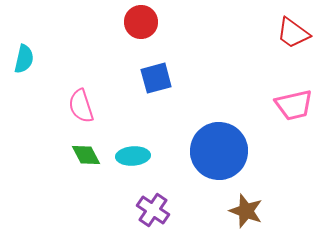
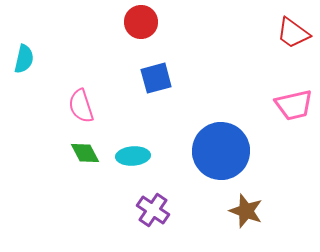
blue circle: moved 2 px right
green diamond: moved 1 px left, 2 px up
